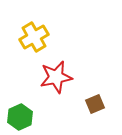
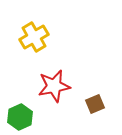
red star: moved 2 px left, 9 px down
